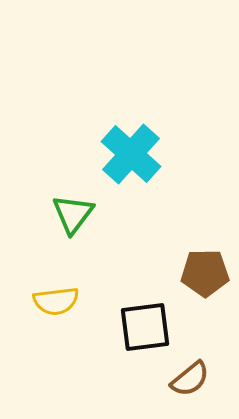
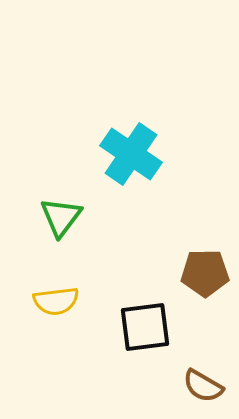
cyan cross: rotated 8 degrees counterclockwise
green triangle: moved 12 px left, 3 px down
brown semicircle: moved 13 px right, 7 px down; rotated 69 degrees clockwise
